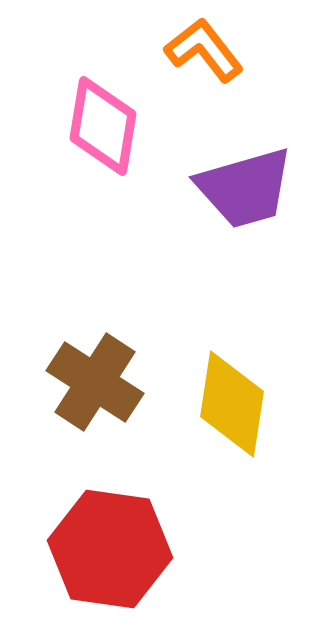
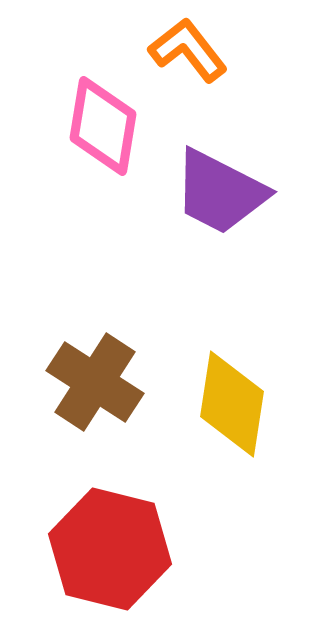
orange L-shape: moved 16 px left
purple trapezoid: moved 25 px left, 4 px down; rotated 43 degrees clockwise
red hexagon: rotated 6 degrees clockwise
